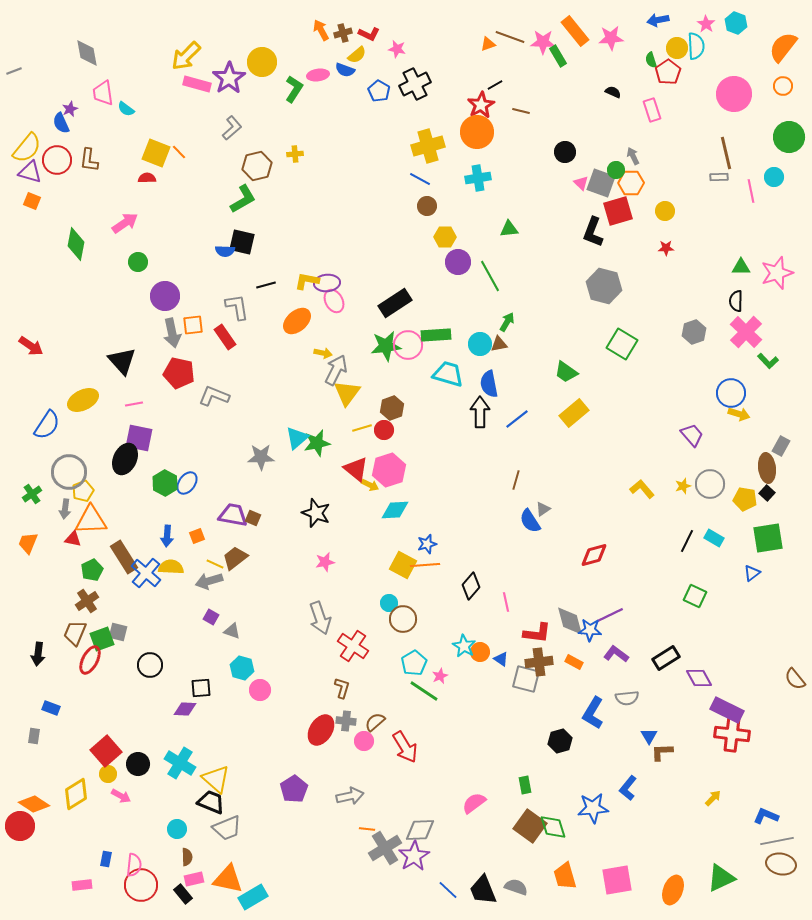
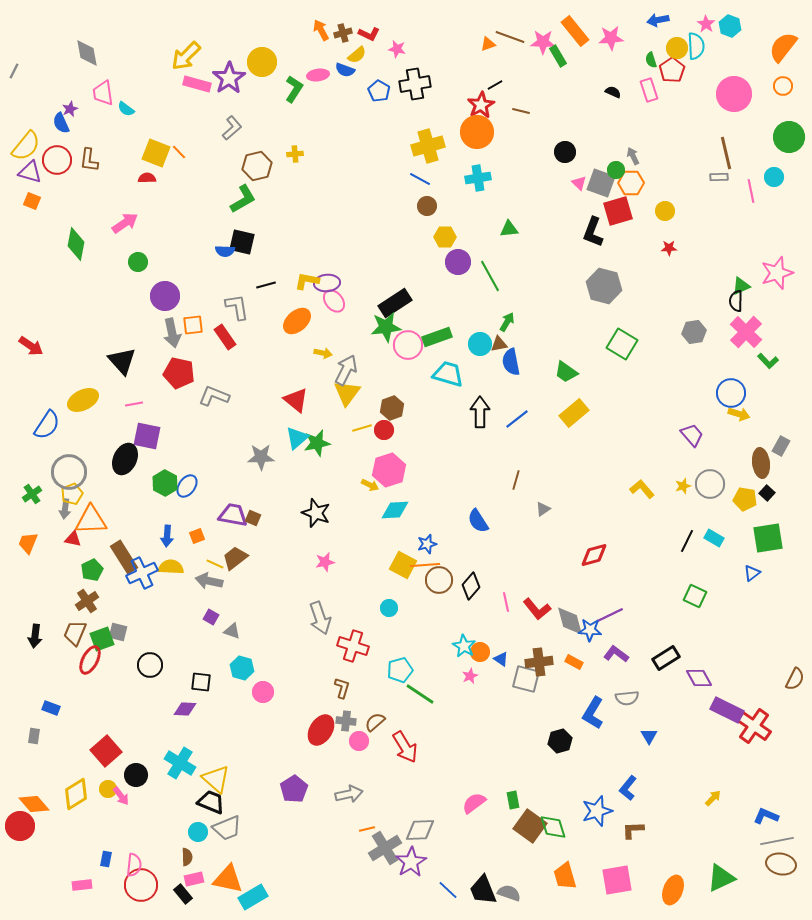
cyan hexagon at (736, 23): moved 6 px left, 3 px down
gray line at (14, 71): rotated 42 degrees counterclockwise
red pentagon at (668, 72): moved 4 px right, 2 px up
black cross at (415, 84): rotated 16 degrees clockwise
pink rectangle at (652, 110): moved 3 px left, 20 px up
yellow semicircle at (27, 148): moved 1 px left, 2 px up
pink triangle at (581, 183): moved 2 px left
red star at (666, 248): moved 3 px right
green triangle at (741, 267): moved 19 px down; rotated 24 degrees counterclockwise
pink ellipse at (334, 301): rotated 10 degrees counterclockwise
gray hexagon at (694, 332): rotated 10 degrees clockwise
green rectangle at (436, 335): moved 1 px right, 2 px down; rotated 16 degrees counterclockwise
green star at (386, 346): moved 19 px up
gray arrow at (336, 370): moved 10 px right
blue semicircle at (489, 384): moved 22 px right, 22 px up
purple square at (139, 438): moved 8 px right, 2 px up
brown ellipse at (767, 468): moved 6 px left, 5 px up
red triangle at (356, 469): moved 60 px left, 69 px up
blue ellipse at (187, 483): moved 3 px down
yellow pentagon at (83, 491): moved 11 px left, 3 px down
blue semicircle at (530, 521): moved 52 px left
blue cross at (146, 573): moved 4 px left; rotated 24 degrees clockwise
gray arrow at (209, 581): rotated 28 degrees clockwise
cyan circle at (389, 603): moved 5 px down
brown circle at (403, 619): moved 36 px right, 39 px up
red L-shape at (537, 633): moved 24 px up; rotated 44 degrees clockwise
red cross at (353, 646): rotated 16 degrees counterclockwise
black arrow at (38, 654): moved 3 px left, 18 px up
cyan pentagon at (414, 663): moved 14 px left, 7 px down; rotated 15 degrees clockwise
pink star at (440, 676): moved 30 px right
brown semicircle at (795, 679): rotated 115 degrees counterclockwise
black square at (201, 688): moved 6 px up; rotated 10 degrees clockwise
pink circle at (260, 690): moved 3 px right, 2 px down
green line at (424, 691): moved 4 px left, 3 px down
red cross at (732, 734): moved 22 px right, 8 px up; rotated 28 degrees clockwise
pink circle at (364, 741): moved 5 px left
brown L-shape at (662, 752): moved 29 px left, 78 px down
black circle at (138, 764): moved 2 px left, 11 px down
yellow circle at (108, 774): moved 15 px down
green rectangle at (525, 785): moved 12 px left, 15 px down
pink arrow at (121, 796): rotated 24 degrees clockwise
gray arrow at (350, 796): moved 1 px left, 2 px up
orange diamond at (34, 804): rotated 16 degrees clockwise
blue star at (593, 808): moved 4 px right, 3 px down; rotated 12 degrees counterclockwise
cyan circle at (177, 829): moved 21 px right, 3 px down
orange line at (367, 829): rotated 21 degrees counterclockwise
purple star at (414, 856): moved 3 px left, 6 px down
gray semicircle at (516, 887): moved 7 px left, 6 px down
